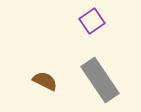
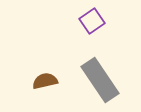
brown semicircle: rotated 40 degrees counterclockwise
